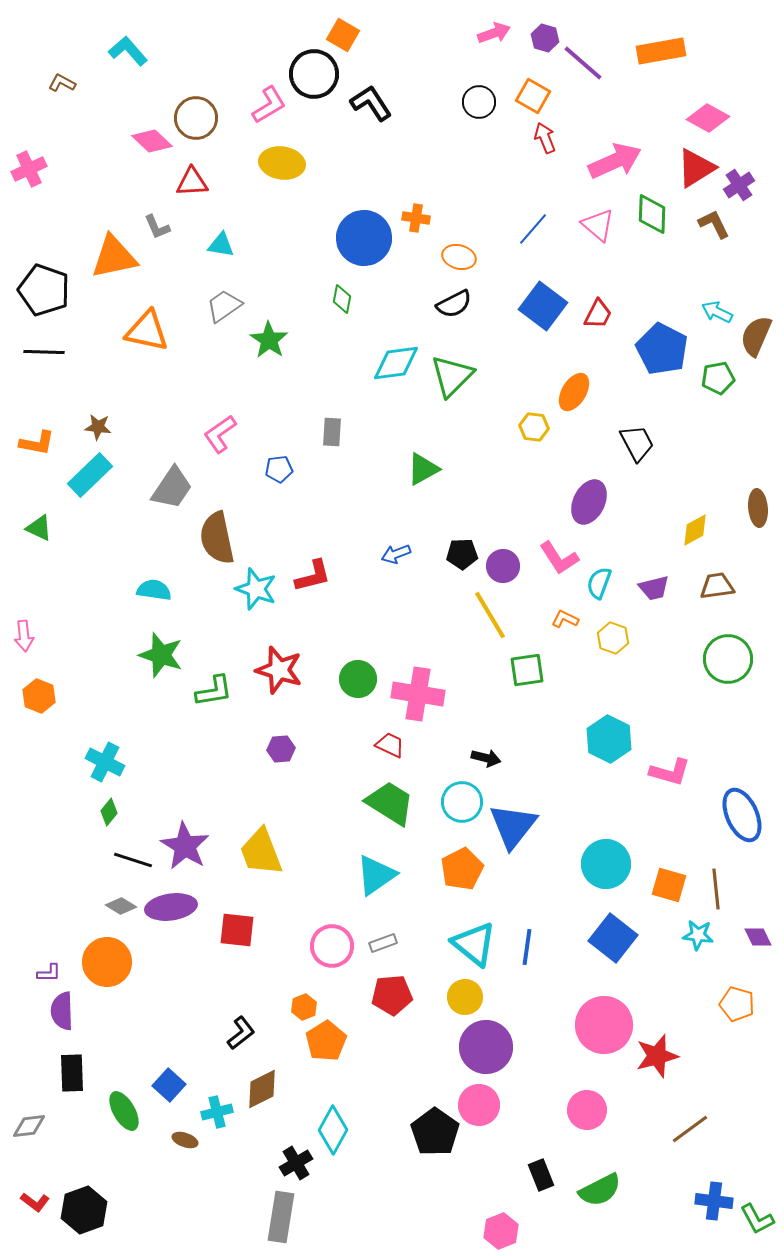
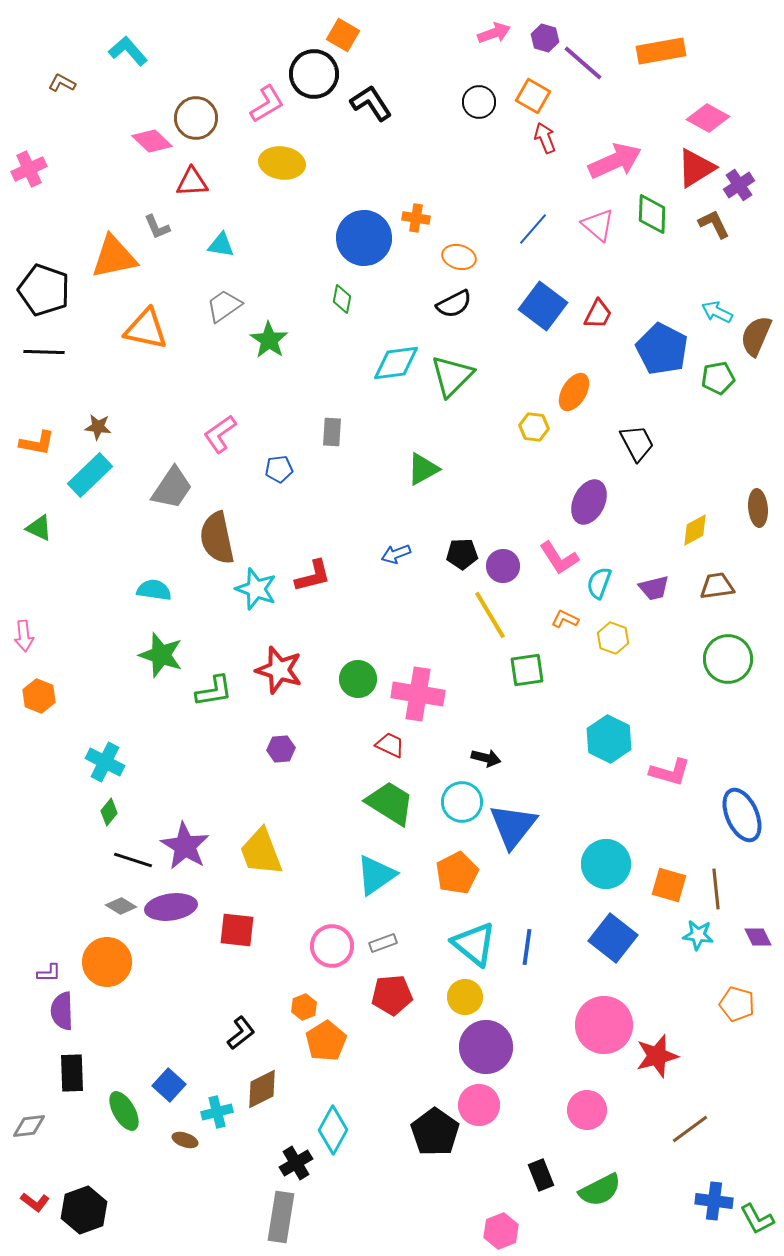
pink L-shape at (269, 105): moved 2 px left, 1 px up
orange triangle at (147, 331): moved 1 px left, 2 px up
orange pentagon at (462, 869): moved 5 px left, 4 px down
